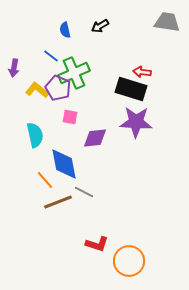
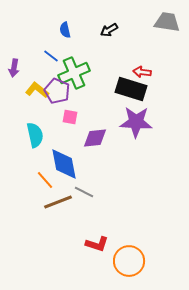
black arrow: moved 9 px right, 4 px down
purple pentagon: moved 1 px left, 3 px down
